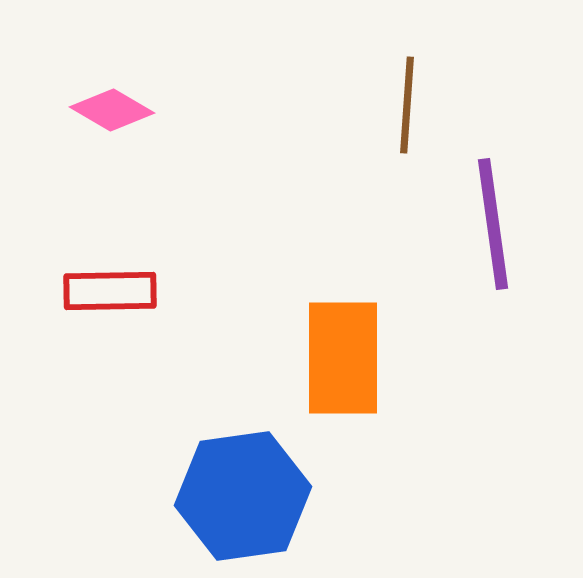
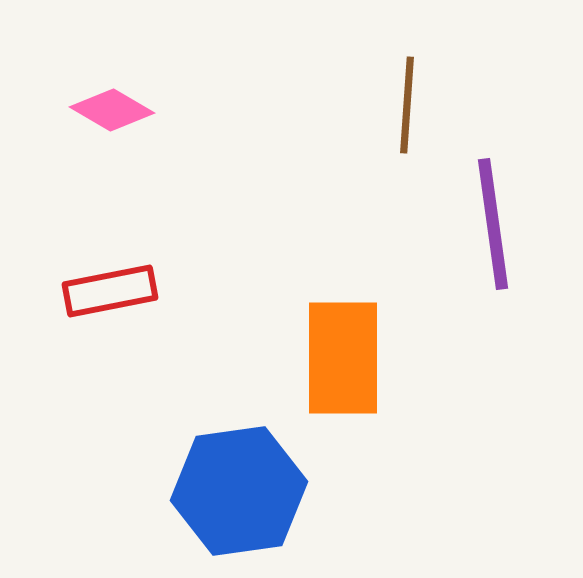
red rectangle: rotated 10 degrees counterclockwise
blue hexagon: moved 4 px left, 5 px up
